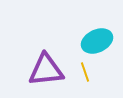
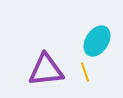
cyan ellipse: rotated 32 degrees counterclockwise
